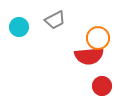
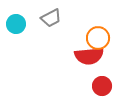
gray trapezoid: moved 4 px left, 2 px up
cyan circle: moved 3 px left, 3 px up
